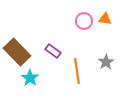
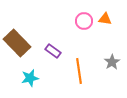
brown rectangle: moved 9 px up
gray star: moved 6 px right
orange line: moved 2 px right
cyan star: rotated 24 degrees clockwise
